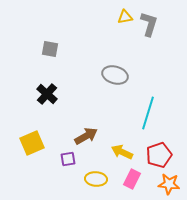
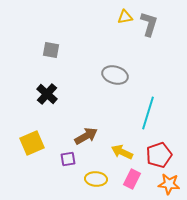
gray square: moved 1 px right, 1 px down
